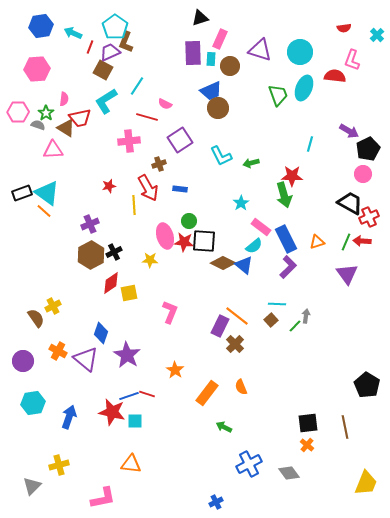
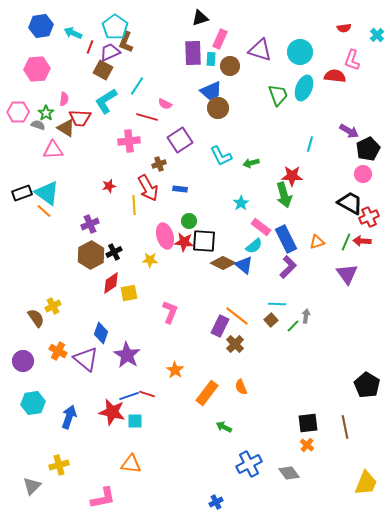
red trapezoid at (80, 118): rotated 15 degrees clockwise
green line at (295, 326): moved 2 px left
